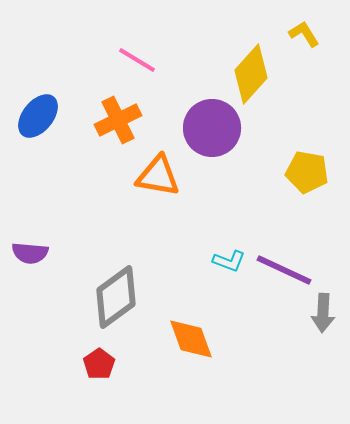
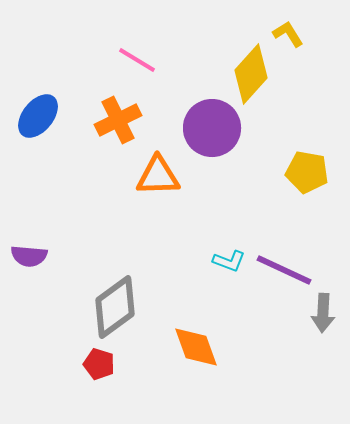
yellow L-shape: moved 16 px left
orange triangle: rotated 12 degrees counterclockwise
purple semicircle: moved 1 px left, 3 px down
gray diamond: moved 1 px left, 10 px down
orange diamond: moved 5 px right, 8 px down
red pentagon: rotated 20 degrees counterclockwise
